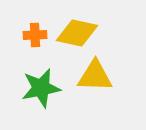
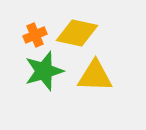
orange cross: rotated 20 degrees counterclockwise
green star: moved 3 px right, 17 px up; rotated 6 degrees counterclockwise
